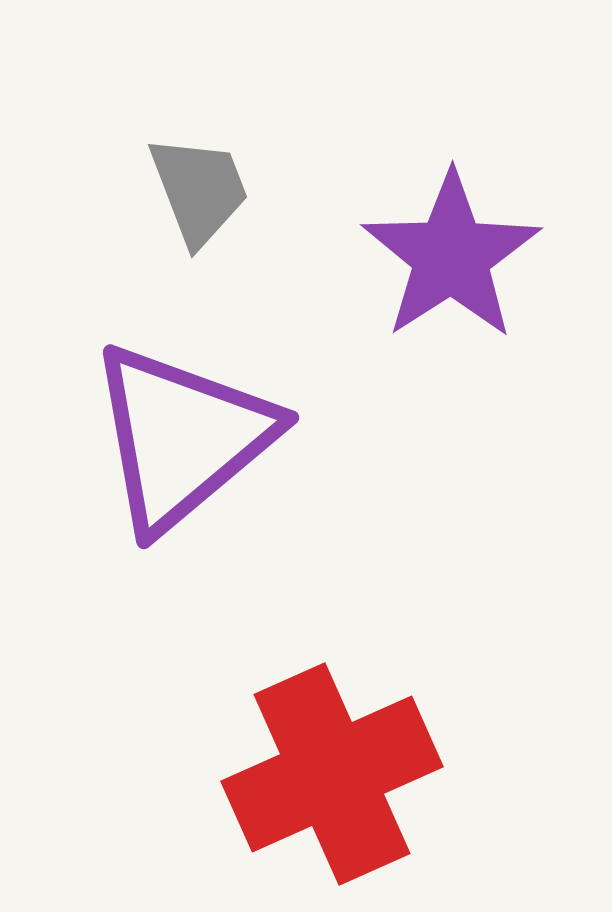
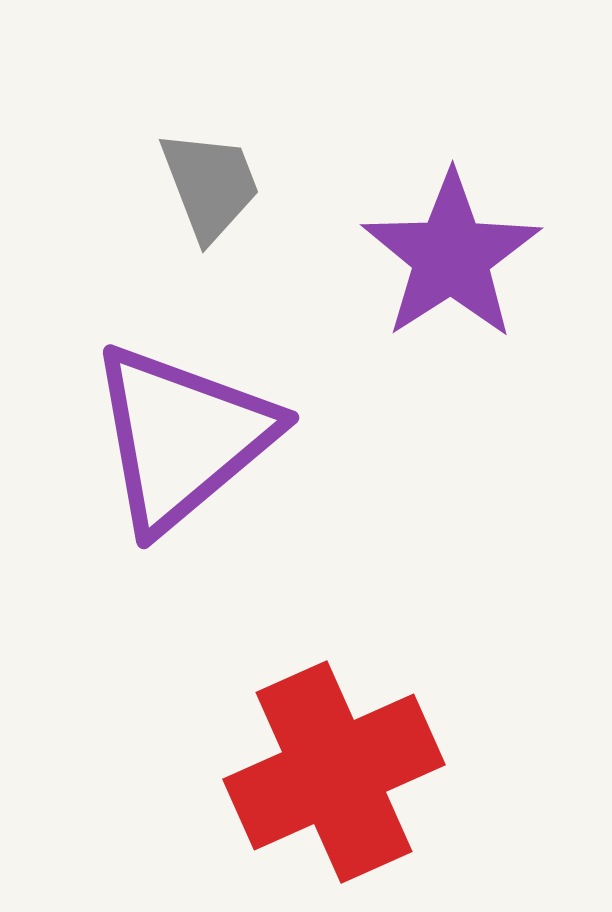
gray trapezoid: moved 11 px right, 5 px up
red cross: moved 2 px right, 2 px up
